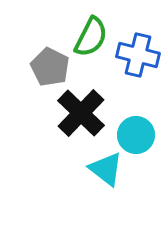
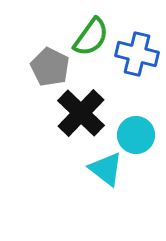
green semicircle: rotated 9 degrees clockwise
blue cross: moved 1 px left, 1 px up
